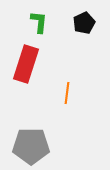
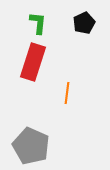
green L-shape: moved 1 px left, 1 px down
red rectangle: moved 7 px right, 2 px up
gray pentagon: rotated 24 degrees clockwise
